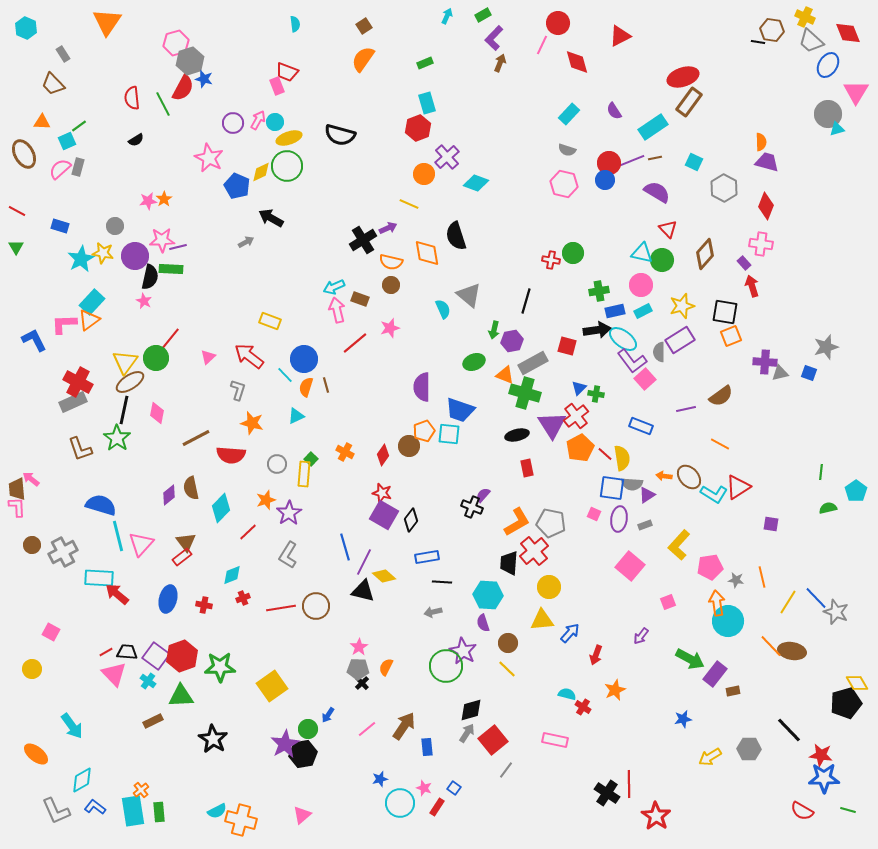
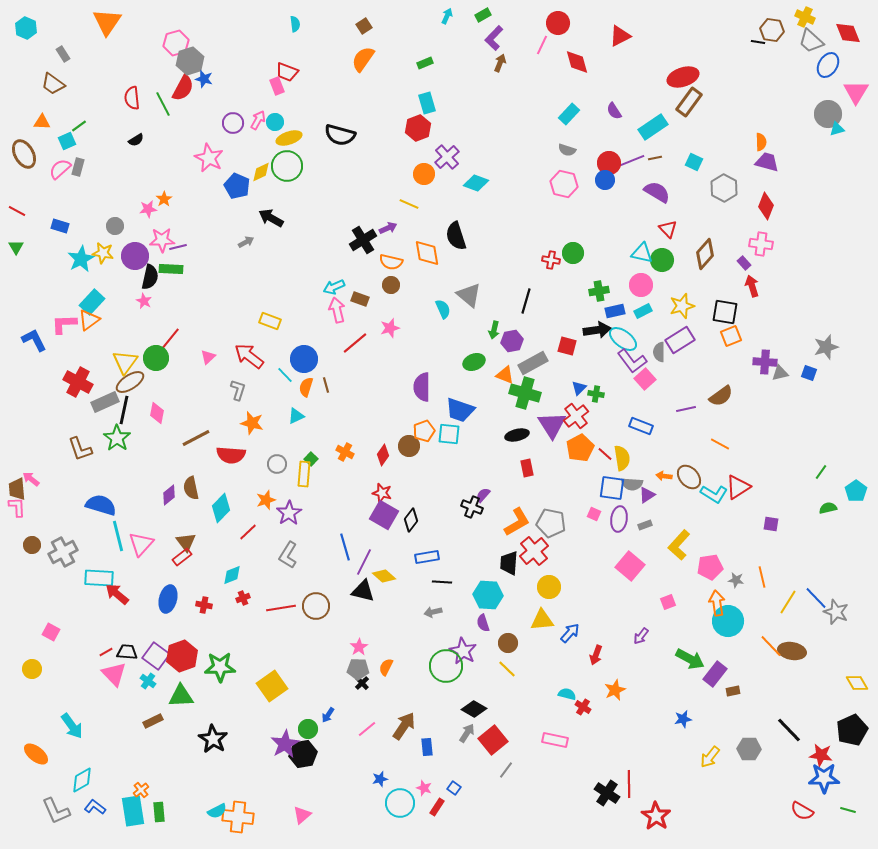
brown trapezoid at (53, 84): rotated 10 degrees counterclockwise
pink star at (148, 201): moved 8 px down
gray rectangle at (73, 402): moved 32 px right
green line at (821, 472): rotated 28 degrees clockwise
black pentagon at (846, 703): moved 6 px right, 27 px down; rotated 8 degrees counterclockwise
black diamond at (471, 710): moved 3 px right, 1 px up; rotated 45 degrees clockwise
yellow arrow at (710, 757): rotated 20 degrees counterclockwise
orange cross at (241, 820): moved 3 px left, 3 px up; rotated 8 degrees counterclockwise
